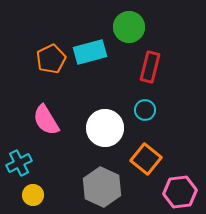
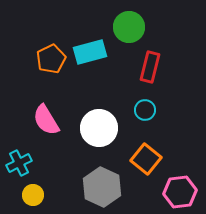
white circle: moved 6 px left
